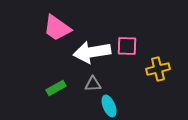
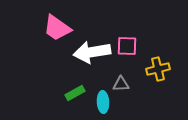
gray triangle: moved 28 px right
green rectangle: moved 19 px right, 5 px down
cyan ellipse: moved 6 px left, 4 px up; rotated 20 degrees clockwise
